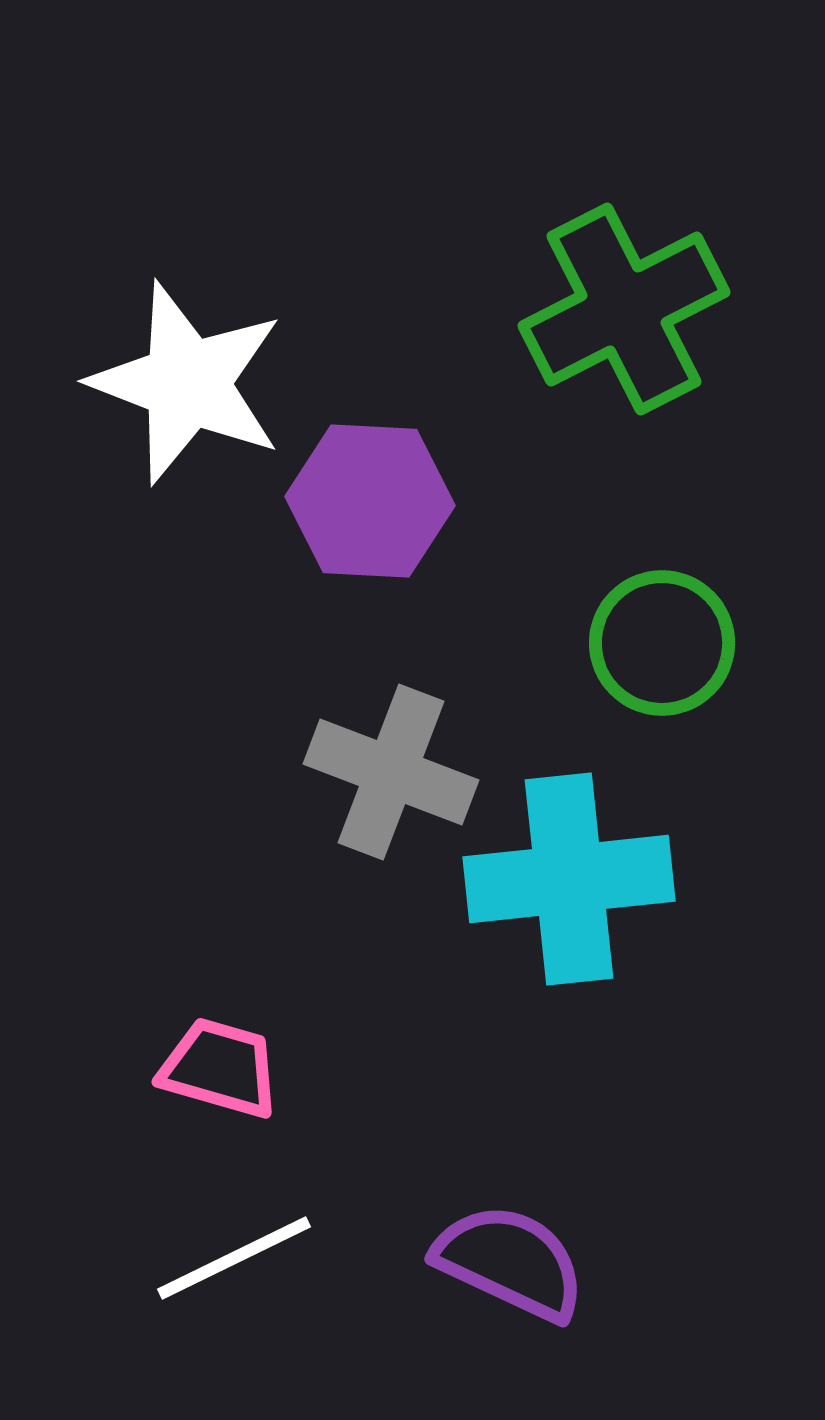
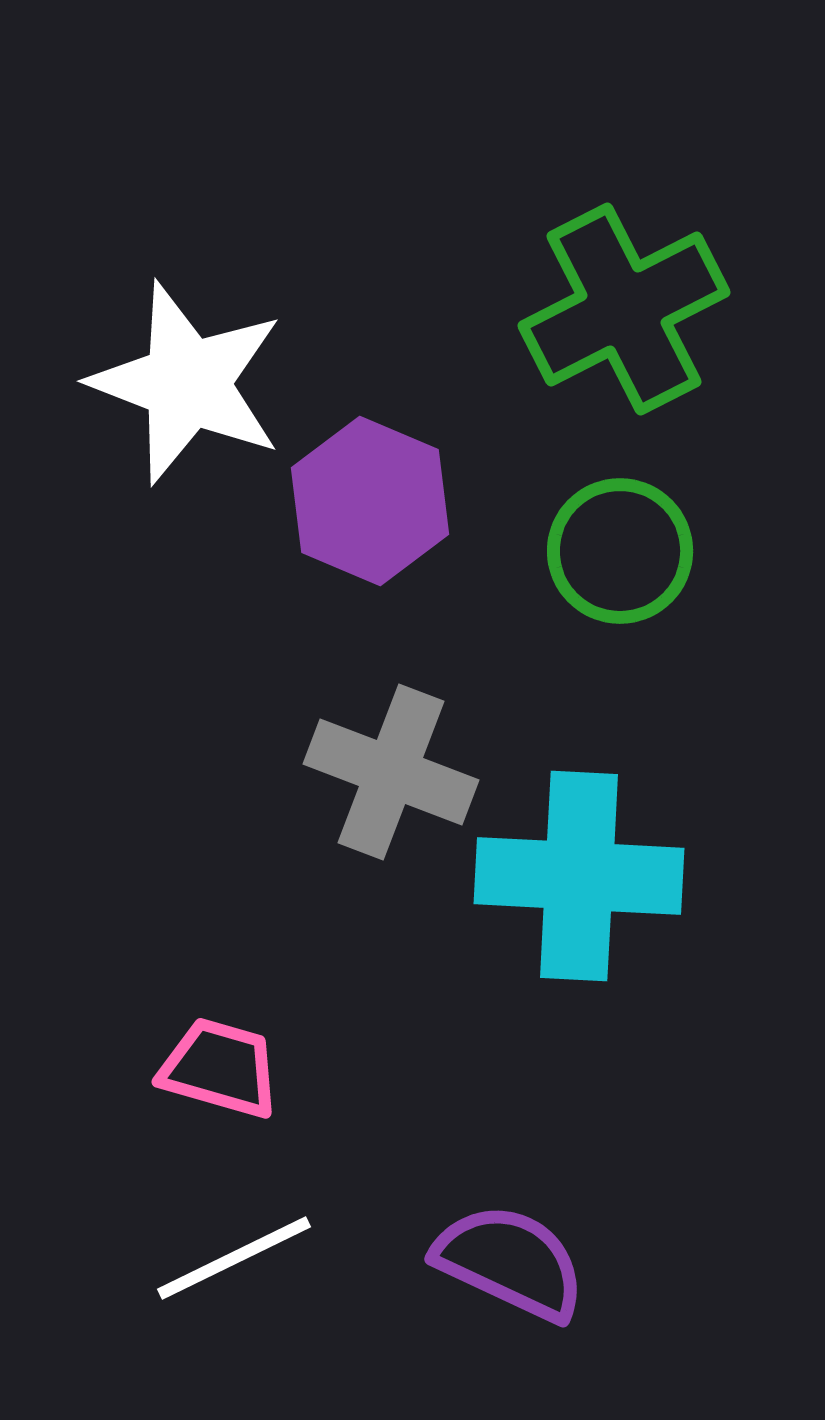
purple hexagon: rotated 20 degrees clockwise
green circle: moved 42 px left, 92 px up
cyan cross: moved 10 px right, 3 px up; rotated 9 degrees clockwise
